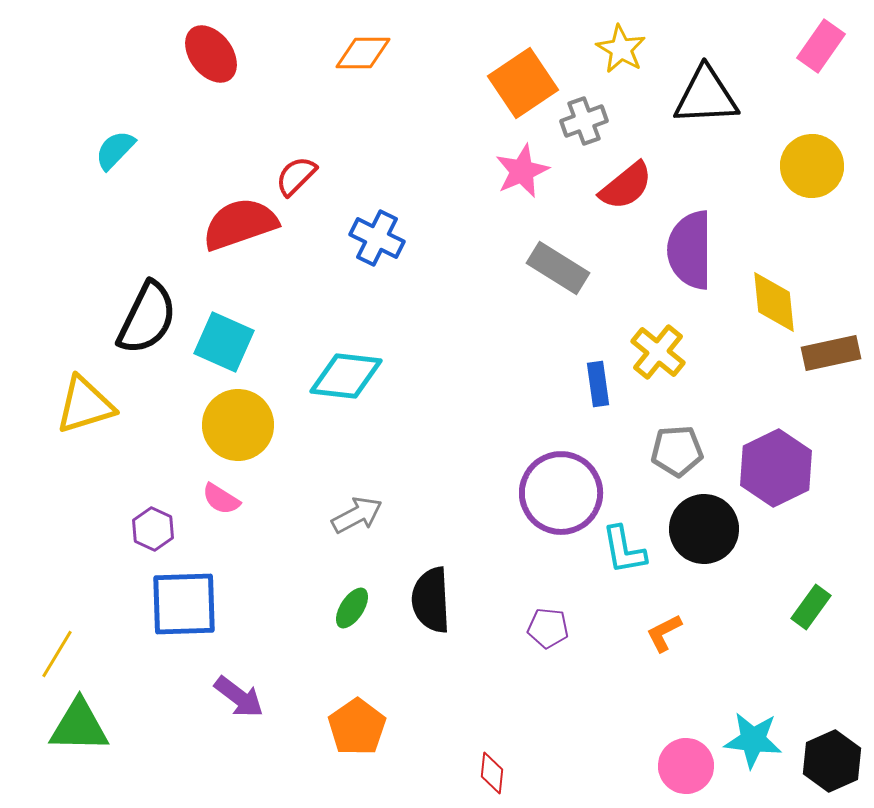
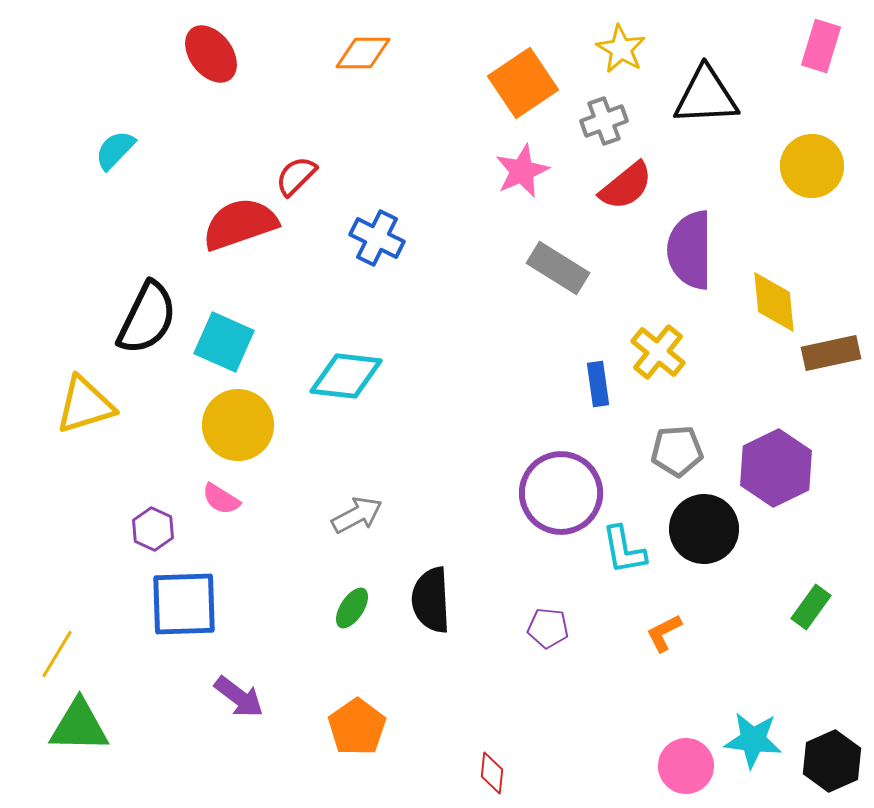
pink rectangle at (821, 46): rotated 18 degrees counterclockwise
gray cross at (584, 121): moved 20 px right
